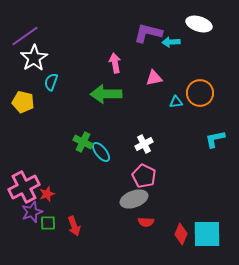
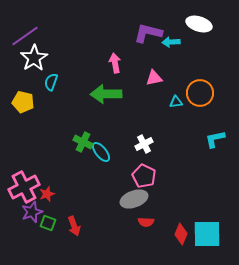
green square: rotated 21 degrees clockwise
